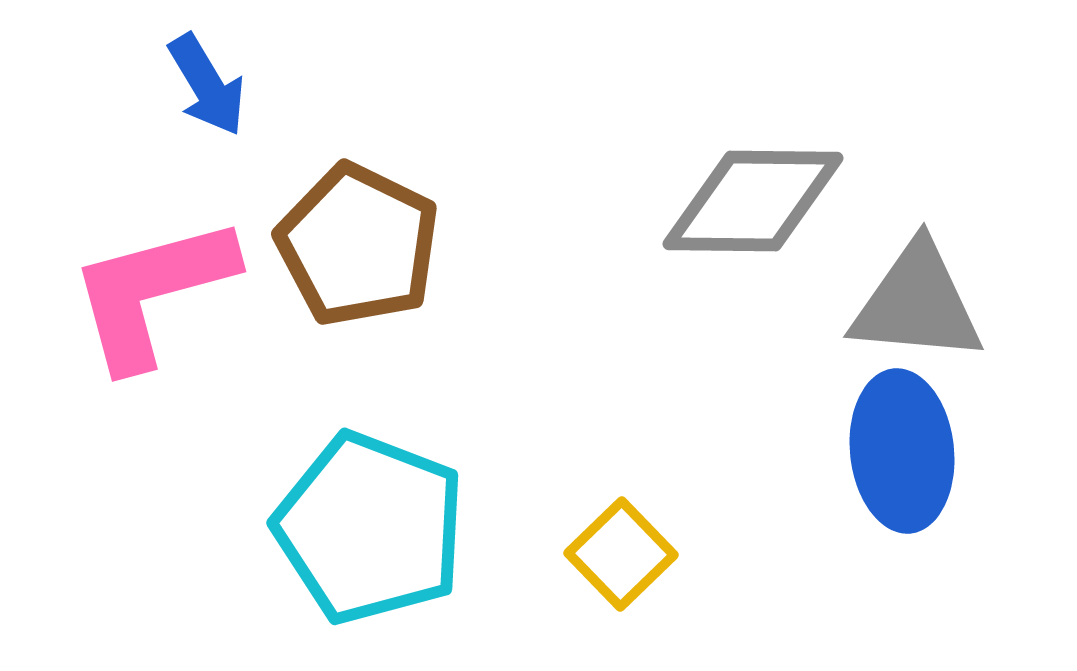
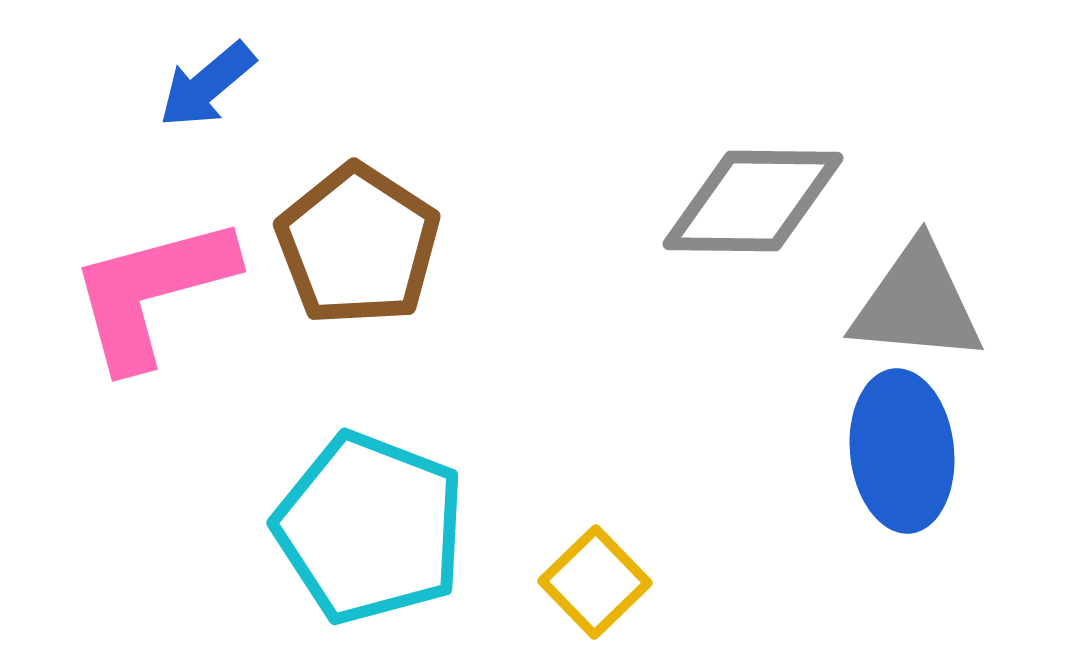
blue arrow: rotated 81 degrees clockwise
brown pentagon: rotated 7 degrees clockwise
yellow square: moved 26 px left, 28 px down
